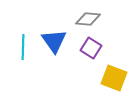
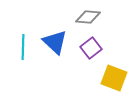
gray diamond: moved 2 px up
blue triangle: moved 1 px right, 1 px down; rotated 12 degrees counterclockwise
purple square: rotated 20 degrees clockwise
